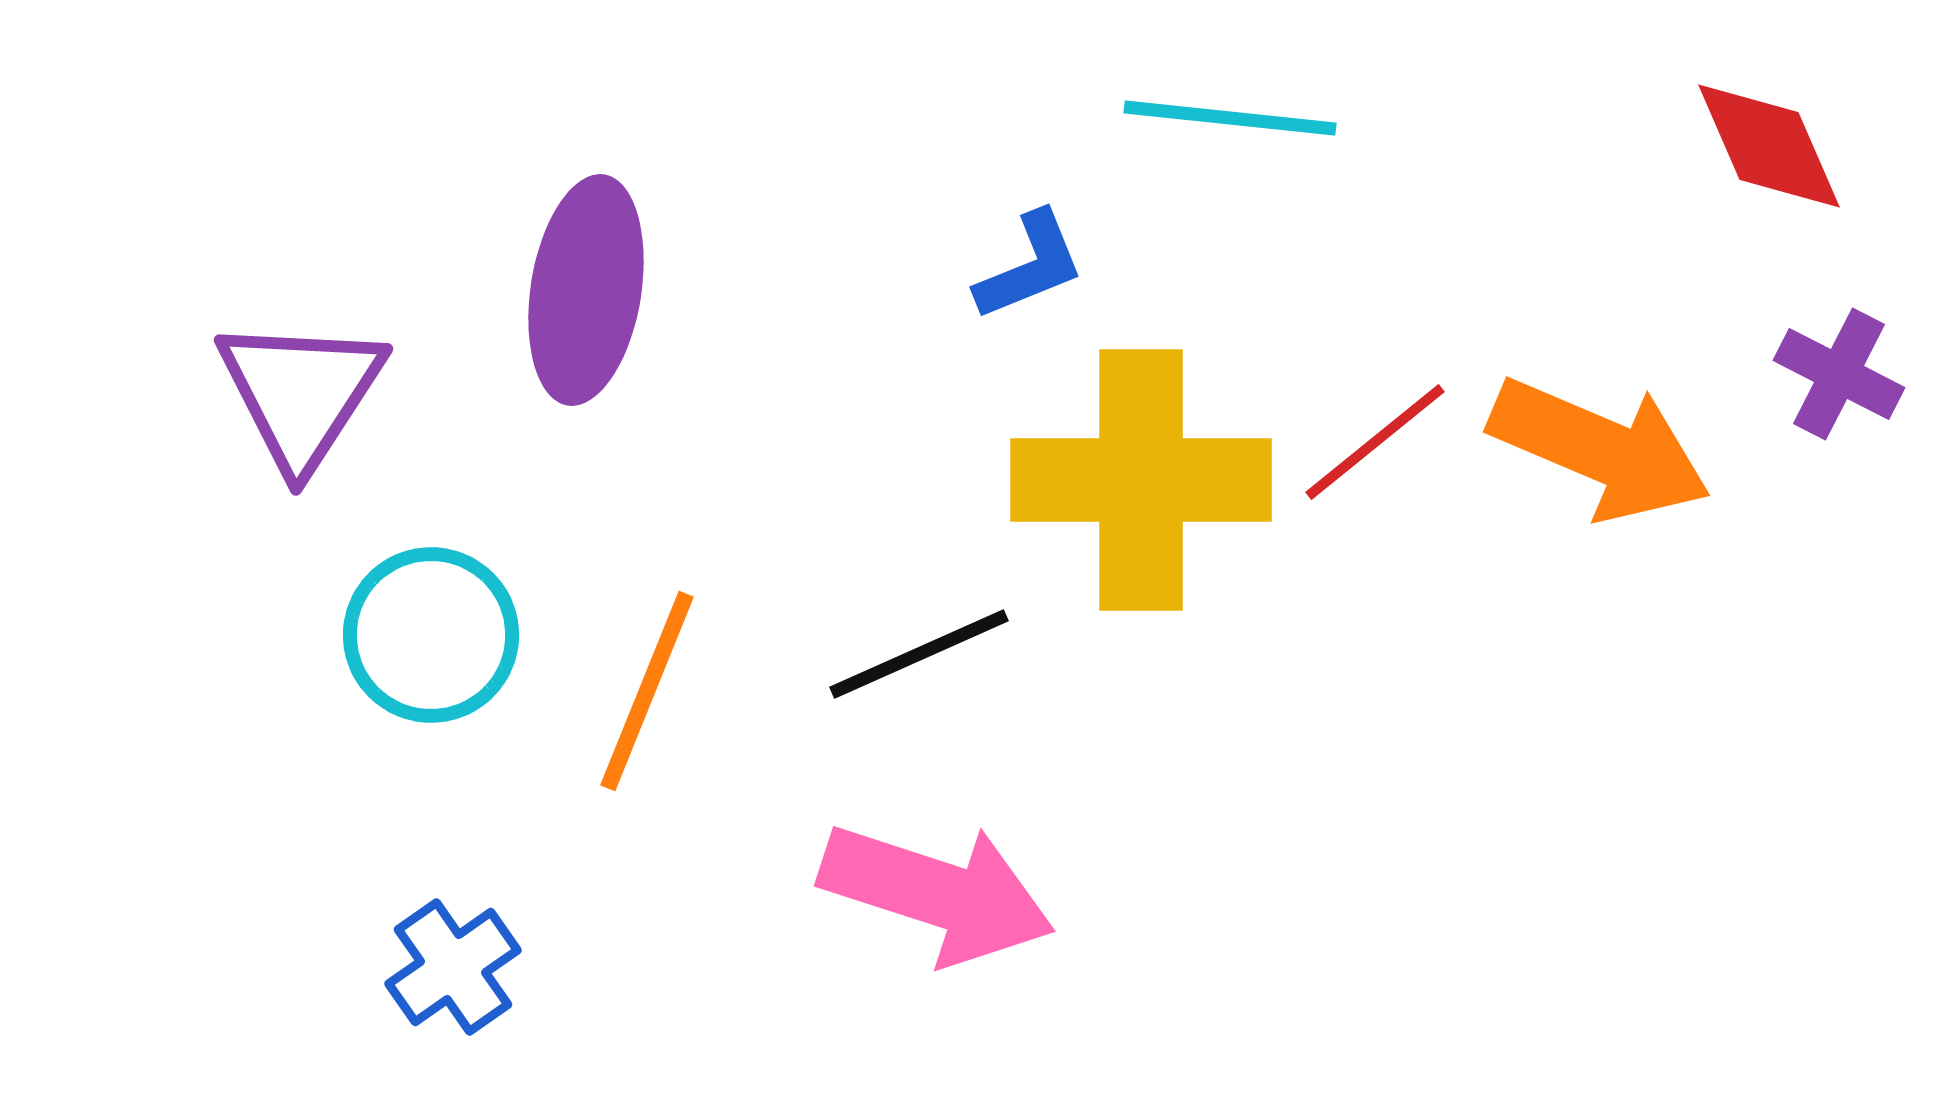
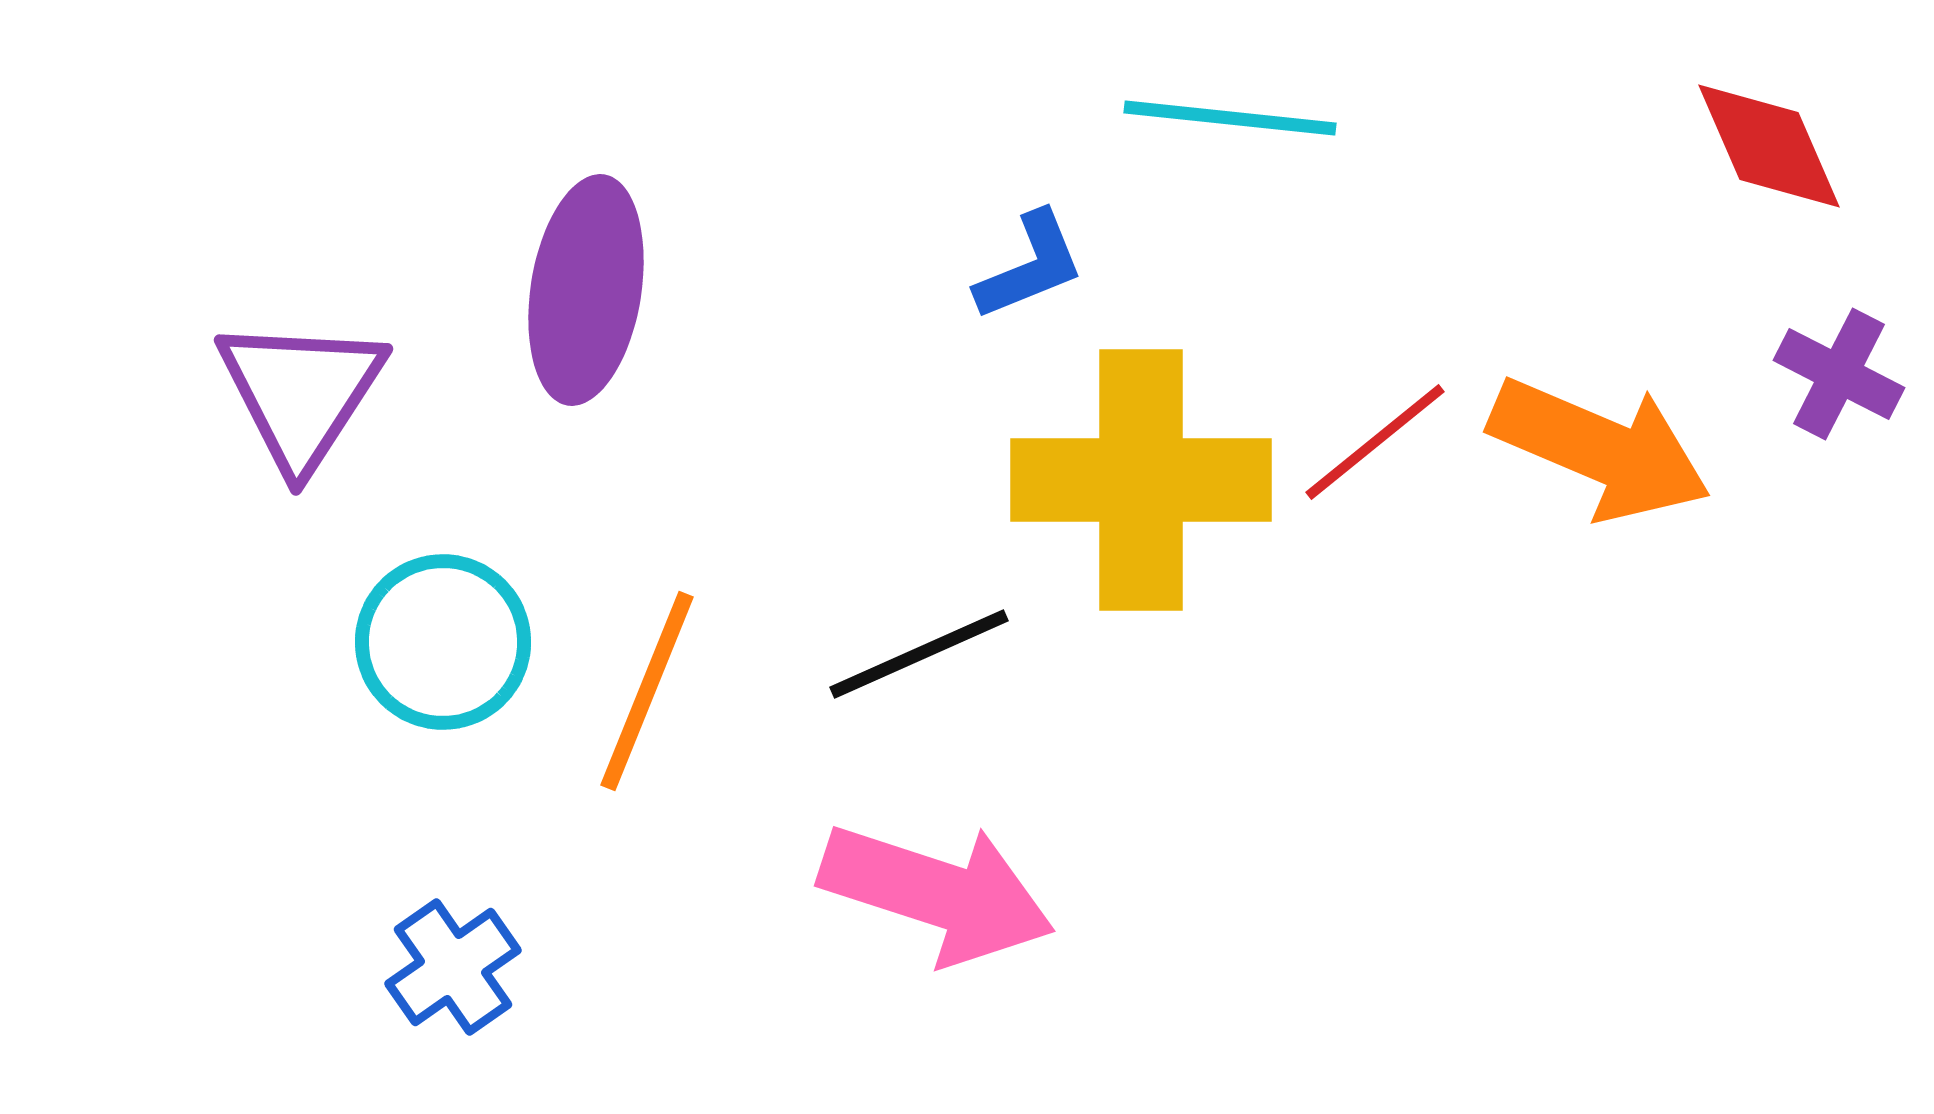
cyan circle: moved 12 px right, 7 px down
